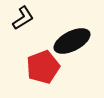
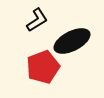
black L-shape: moved 14 px right, 2 px down
